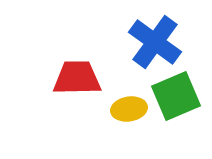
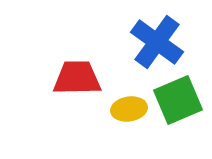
blue cross: moved 2 px right
green square: moved 2 px right, 4 px down
